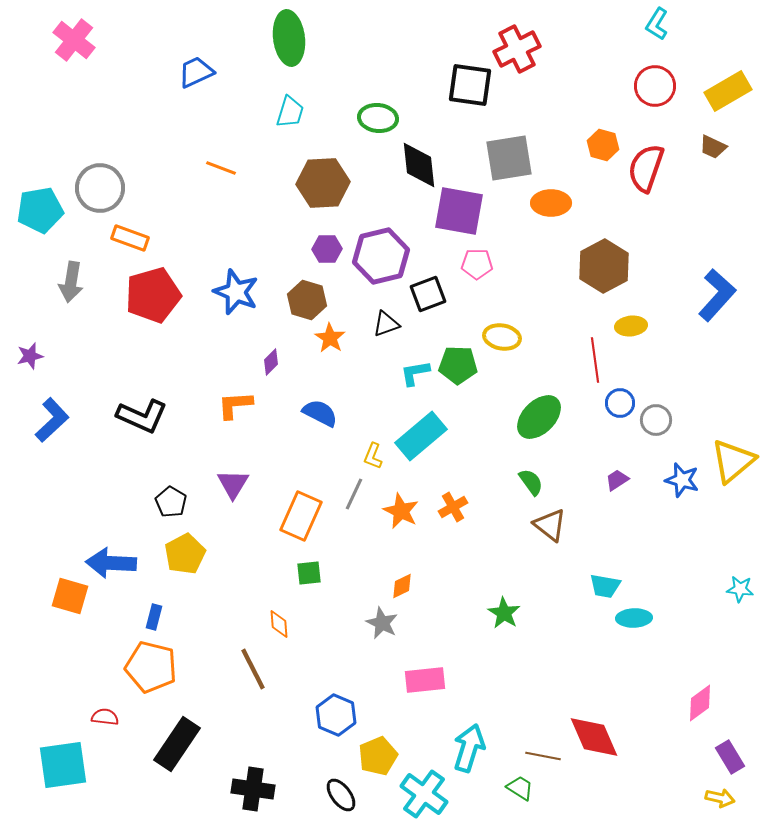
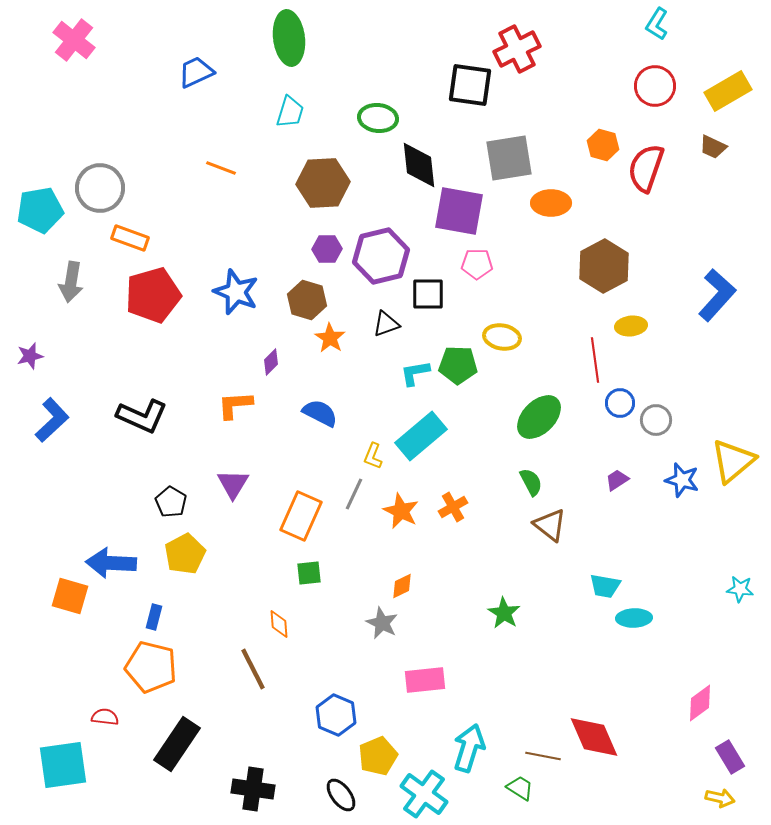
black square at (428, 294): rotated 21 degrees clockwise
green semicircle at (531, 482): rotated 8 degrees clockwise
